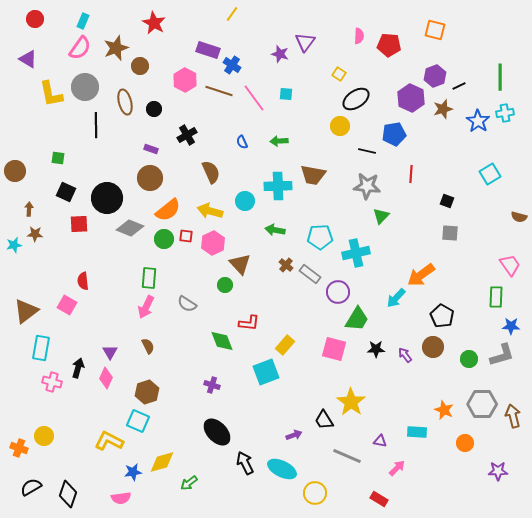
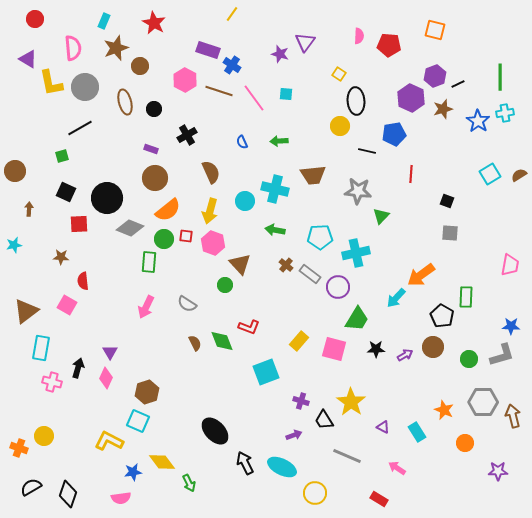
cyan rectangle at (83, 21): moved 21 px right
pink semicircle at (80, 48): moved 7 px left; rotated 40 degrees counterclockwise
black line at (459, 86): moved 1 px left, 2 px up
yellow L-shape at (51, 94): moved 11 px up
black ellipse at (356, 99): moved 2 px down; rotated 60 degrees counterclockwise
black line at (96, 125): moved 16 px left, 3 px down; rotated 60 degrees clockwise
green square at (58, 158): moved 4 px right, 2 px up; rotated 24 degrees counterclockwise
brown trapezoid at (313, 175): rotated 16 degrees counterclockwise
brown circle at (150, 178): moved 5 px right
cyan cross at (278, 186): moved 3 px left, 3 px down; rotated 16 degrees clockwise
gray star at (367, 186): moved 9 px left, 5 px down
yellow arrow at (210, 211): rotated 90 degrees counterclockwise
brown semicircle at (519, 217): moved 42 px up; rotated 133 degrees clockwise
brown star at (35, 234): moved 26 px right, 23 px down
pink hexagon at (213, 243): rotated 15 degrees counterclockwise
pink trapezoid at (510, 265): rotated 45 degrees clockwise
green rectangle at (149, 278): moved 16 px up
purple circle at (338, 292): moved 5 px up
green rectangle at (496, 297): moved 30 px left
red L-shape at (249, 323): moved 4 px down; rotated 15 degrees clockwise
yellow rectangle at (285, 345): moved 14 px right, 4 px up
brown semicircle at (148, 346): moved 47 px right, 3 px up
purple arrow at (405, 355): rotated 98 degrees clockwise
purple cross at (212, 385): moved 89 px right, 16 px down
gray hexagon at (482, 404): moved 1 px right, 2 px up
black ellipse at (217, 432): moved 2 px left, 1 px up
cyan rectangle at (417, 432): rotated 54 degrees clockwise
purple triangle at (380, 441): moved 3 px right, 14 px up; rotated 16 degrees clockwise
yellow diamond at (162, 462): rotated 68 degrees clockwise
pink arrow at (397, 468): rotated 102 degrees counterclockwise
cyan ellipse at (282, 469): moved 2 px up
green arrow at (189, 483): rotated 78 degrees counterclockwise
